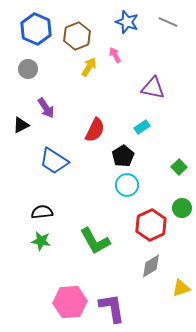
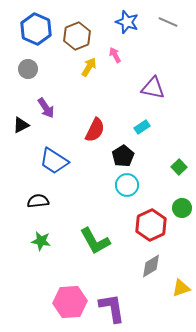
black semicircle: moved 4 px left, 11 px up
